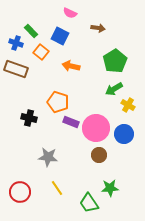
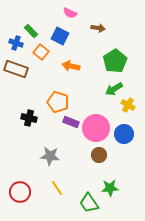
gray star: moved 2 px right, 1 px up
